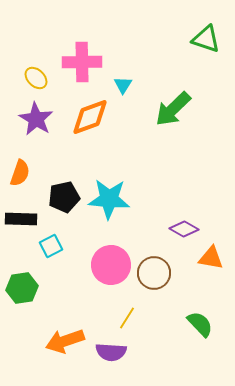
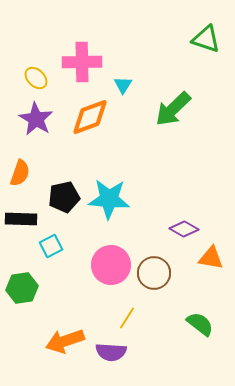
green semicircle: rotated 8 degrees counterclockwise
